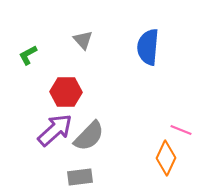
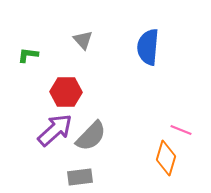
green L-shape: rotated 35 degrees clockwise
gray semicircle: moved 2 px right
orange diamond: rotated 8 degrees counterclockwise
